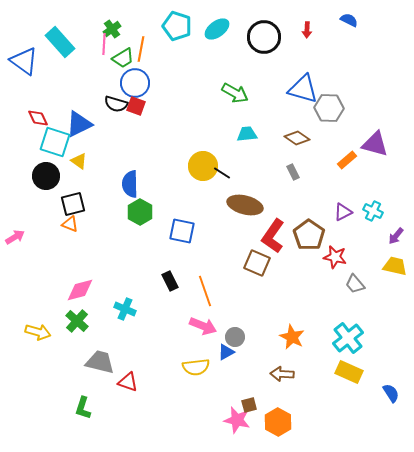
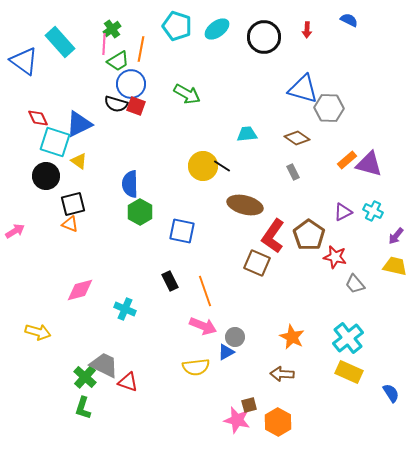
green trapezoid at (123, 58): moved 5 px left, 3 px down
blue circle at (135, 83): moved 4 px left, 1 px down
green arrow at (235, 93): moved 48 px left, 1 px down
purple triangle at (375, 144): moved 6 px left, 20 px down
black line at (222, 173): moved 7 px up
pink arrow at (15, 237): moved 6 px up
green cross at (77, 321): moved 8 px right, 56 px down
gray trapezoid at (100, 362): moved 4 px right, 3 px down; rotated 12 degrees clockwise
